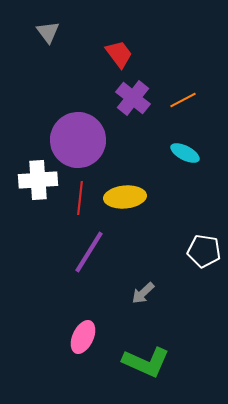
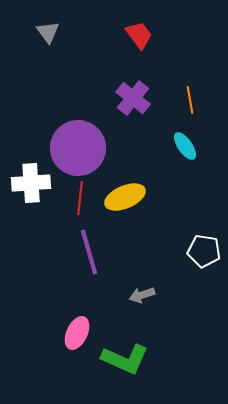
red trapezoid: moved 20 px right, 19 px up
orange line: moved 7 px right; rotated 72 degrees counterclockwise
purple circle: moved 8 px down
cyan ellipse: moved 7 px up; rotated 28 degrees clockwise
white cross: moved 7 px left, 3 px down
yellow ellipse: rotated 18 degrees counterclockwise
purple line: rotated 48 degrees counterclockwise
gray arrow: moved 1 px left, 2 px down; rotated 25 degrees clockwise
pink ellipse: moved 6 px left, 4 px up
green L-shape: moved 21 px left, 3 px up
